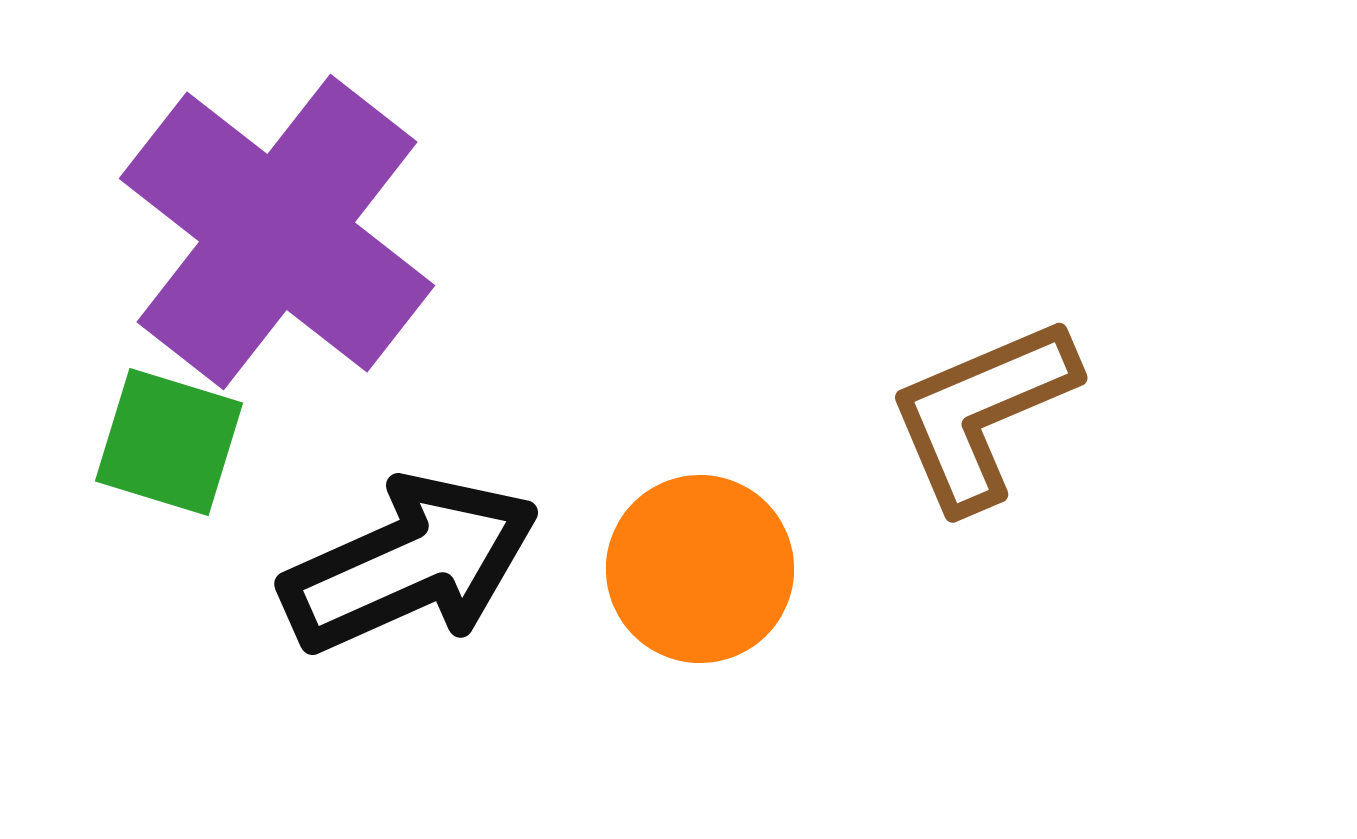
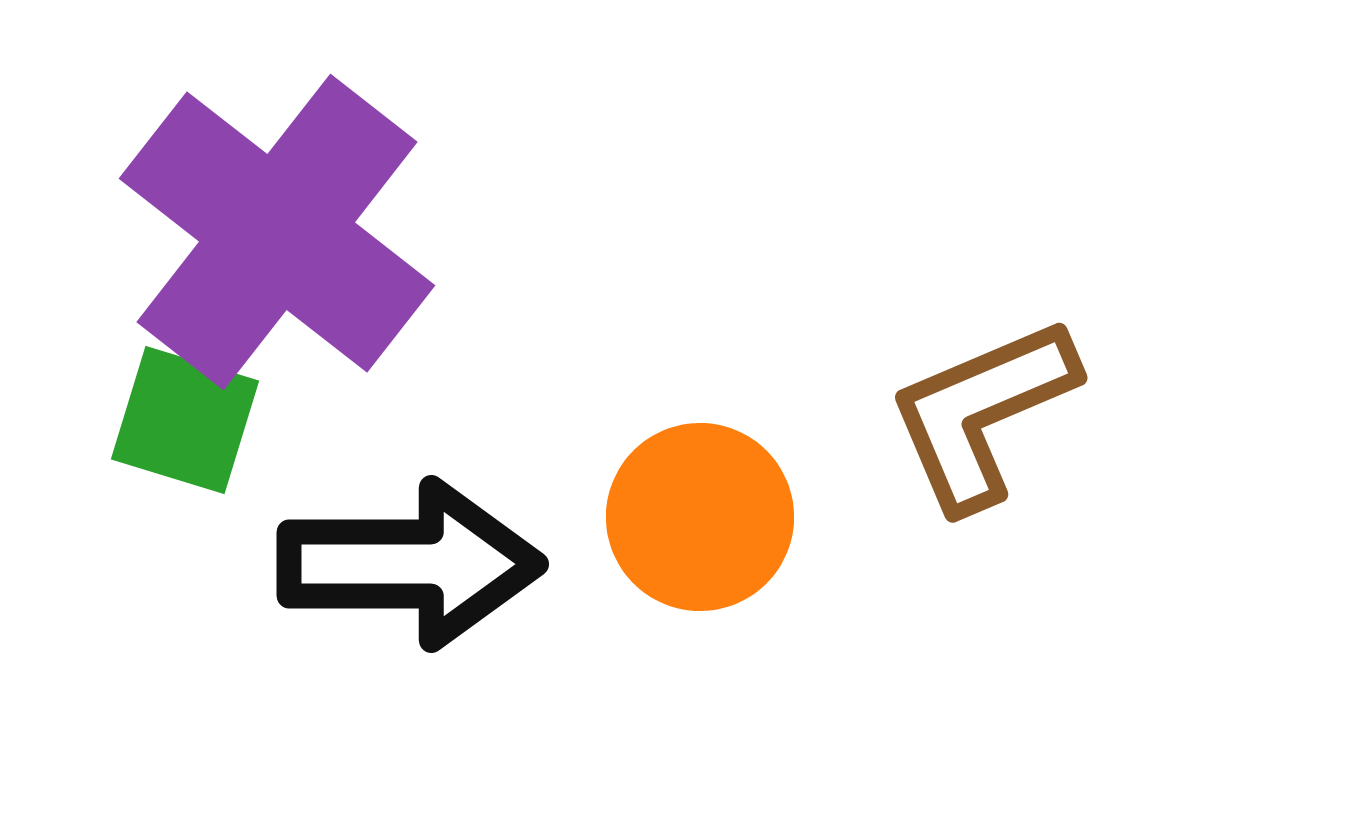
green square: moved 16 px right, 22 px up
black arrow: rotated 24 degrees clockwise
orange circle: moved 52 px up
